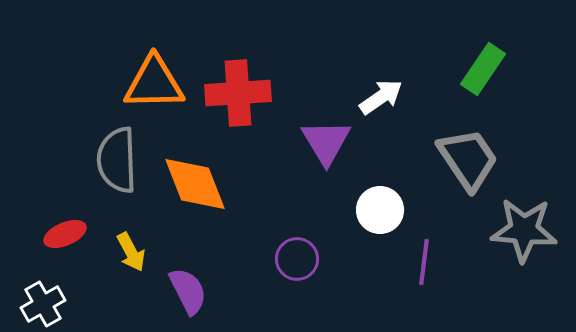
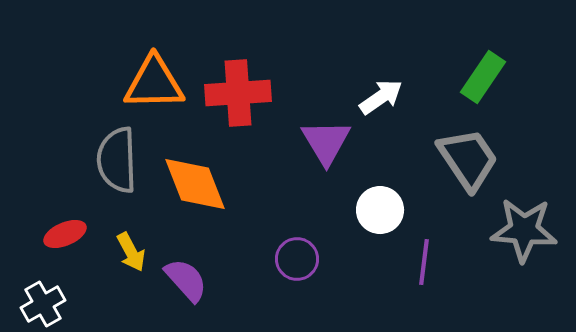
green rectangle: moved 8 px down
purple semicircle: moved 2 px left, 11 px up; rotated 15 degrees counterclockwise
